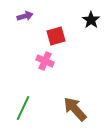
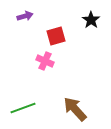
green line: rotated 45 degrees clockwise
